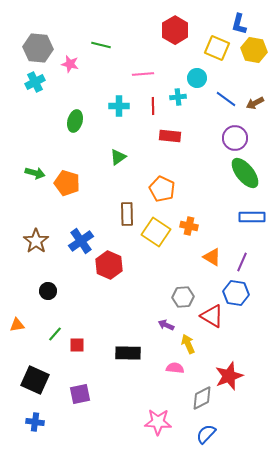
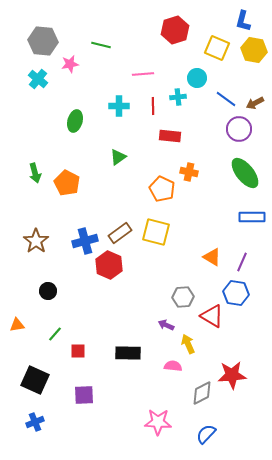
blue L-shape at (239, 24): moved 4 px right, 3 px up
red hexagon at (175, 30): rotated 12 degrees clockwise
gray hexagon at (38, 48): moved 5 px right, 7 px up
pink star at (70, 64): rotated 24 degrees counterclockwise
cyan cross at (35, 82): moved 3 px right, 3 px up; rotated 24 degrees counterclockwise
purple circle at (235, 138): moved 4 px right, 9 px up
green arrow at (35, 173): rotated 60 degrees clockwise
orange pentagon at (67, 183): rotated 10 degrees clockwise
brown rectangle at (127, 214): moved 7 px left, 19 px down; rotated 55 degrees clockwise
orange cross at (189, 226): moved 54 px up
yellow square at (156, 232): rotated 20 degrees counterclockwise
blue cross at (81, 241): moved 4 px right; rotated 20 degrees clockwise
red square at (77, 345): moved 1 px right, 6 px down
pink semicircle at (175, 368): moved 2 px left, 2 px up
red star at (229, 376): moved 3 px right, 1 px up; rotated 16 degrees clockwise
purple square at (80, 394): moved 4 px right, 1 px down; rotated 10 degrees clockwise
gray diamond at (202, 398): moved 5 px up
blue cross at (35, 422): rotated 30 degrees counterclockwise
